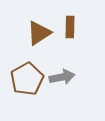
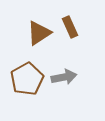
brown rectangle: rotated 25 degrees counterclockwise
gray arrow: moved 2 px right
